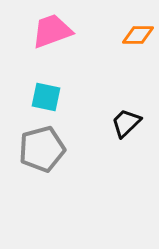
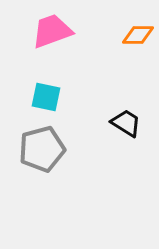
black trapezoid: rotated 76 degrees clockwise
